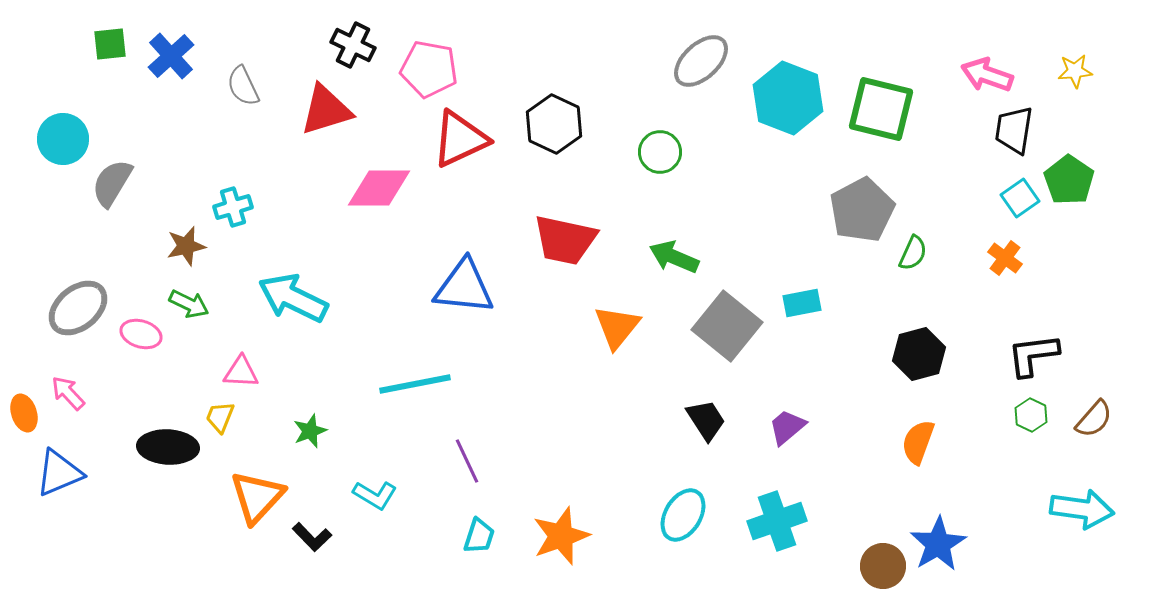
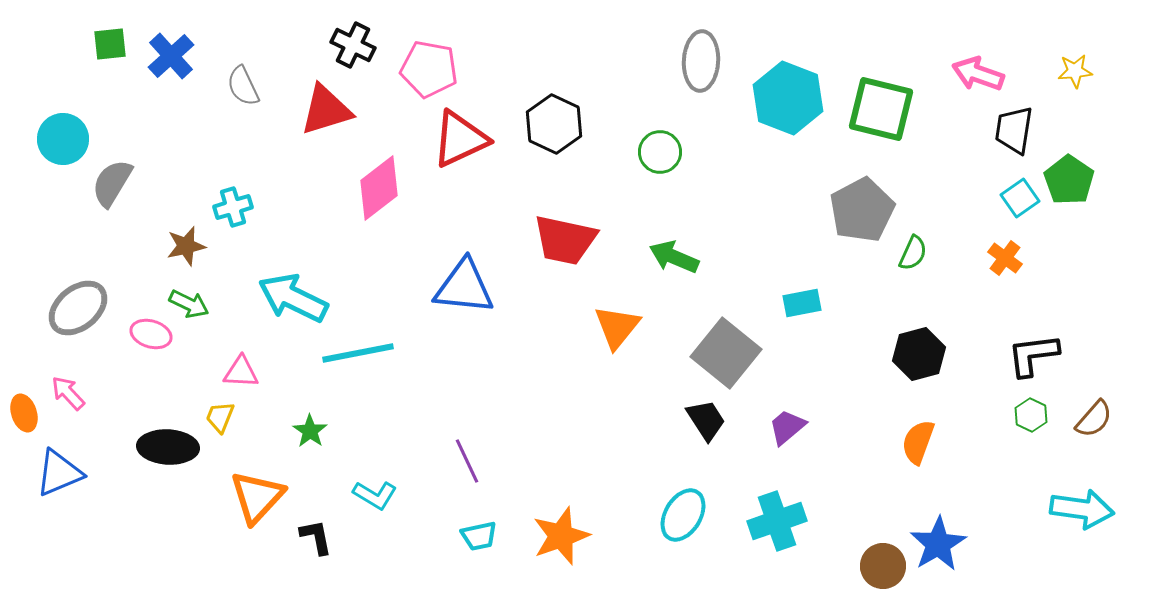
gray ellipse at (701, 61): rotated 44 degrees counterclockwise
pink arrow at (987, 75): moved 9 px left, 1 px up
pink diamond at (379, 188): rotated 38 degrees counterclockwise
gray square at (727, 326): moved 1 px left, 27 px down
pink ellipse at (141, 334): moved 10 px right
cyan line at (415, 384): moved 57 px left, 31 px up
green star at (310, 431): rotated 16 degrees counterclockwise
cyan trapezoid at (479, 536): rotated 60 degrees clockwise
black L-shape at (312, 537): moved 4 px right; rotated 147 degrees counterclockwise
